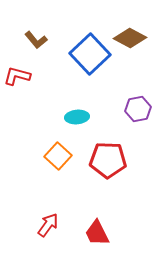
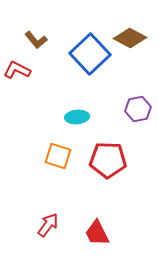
red L-shape: moved 6 px up; rotated 12 degrees clockwise
orange square: rotated 24 degrees counterclockwise
